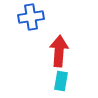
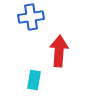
cyan rectangle: moved 27 px left, 1 px up
